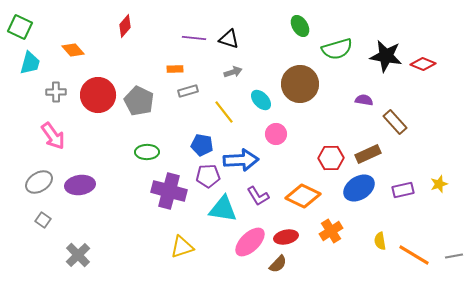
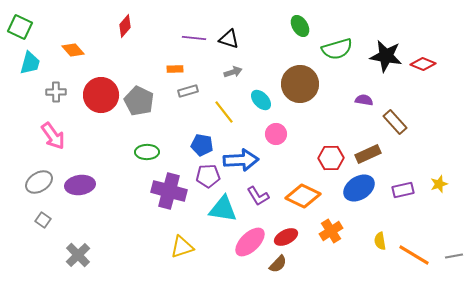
red circle at (98, 95): moved 3 px right
red ellipse at (286, 237): rotated 15 degrees counterclockwise
